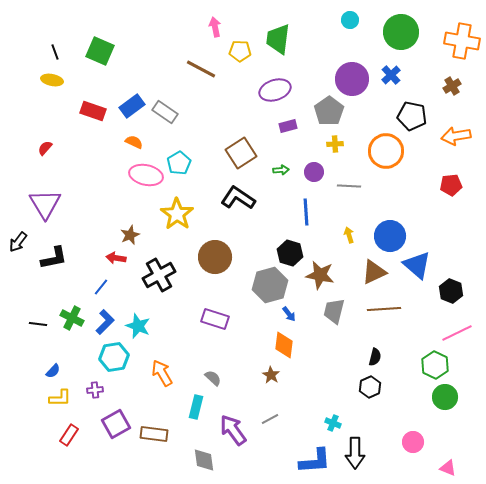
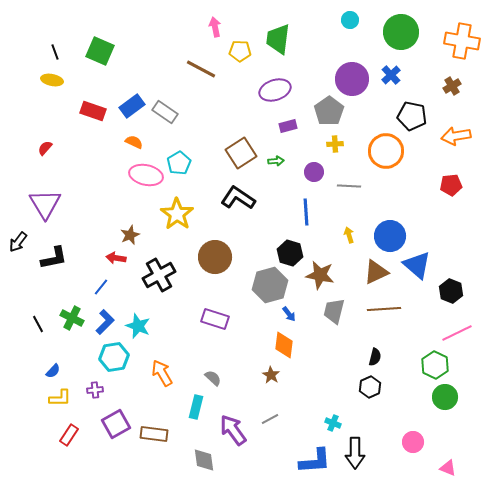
green arrow at (281, 170): moved 5 px left, 9 px up
brown triangle at (374, 272): moved 2 px right
black line at (38, 324): rotated 54 degrees clockwise
